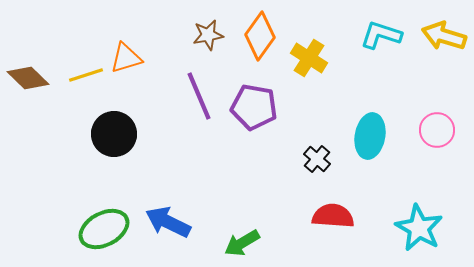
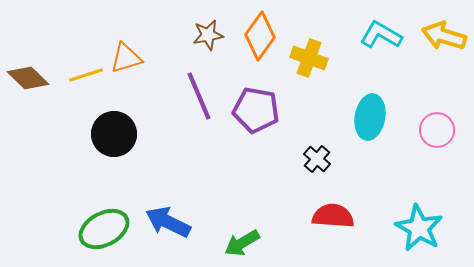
cyan L-shape: rotated 12 degrees clockwise
yellow cross: rotated 12 degrees counterclockwise
purple pentagon: moved 2 px right, 3 px down
cyan ellipse: moved 19 px up
